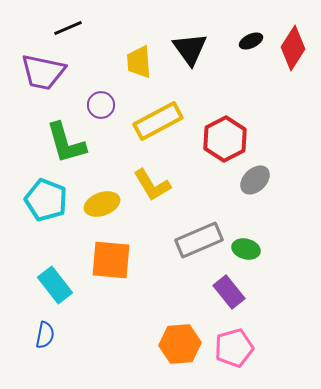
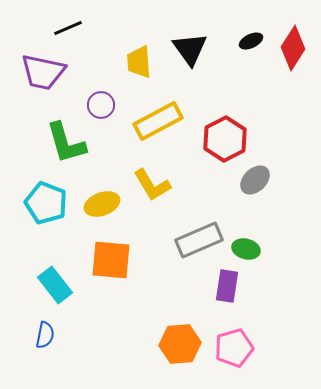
cyan pentagon: moved 3 px down
purple rectangle: moved 2 px left, 6 px up; rotated 48 degrees clockwise
